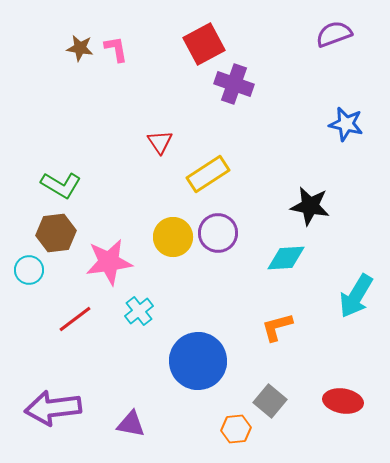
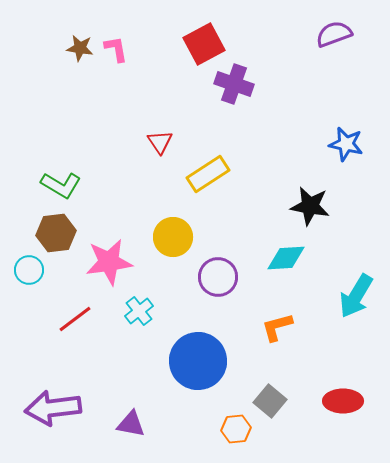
blue star: moved 20 px down
purple circle: moved 44 px down
red ellipse: rotated 9 degrees counterclockwise
